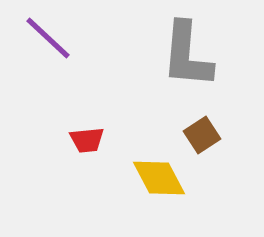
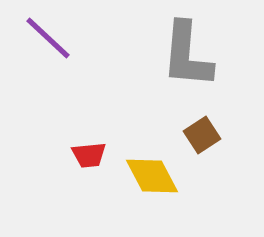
red trapezoid: moved 2 px right, 15 px down
yellow diamond: moved 7 px left, 2 px up
